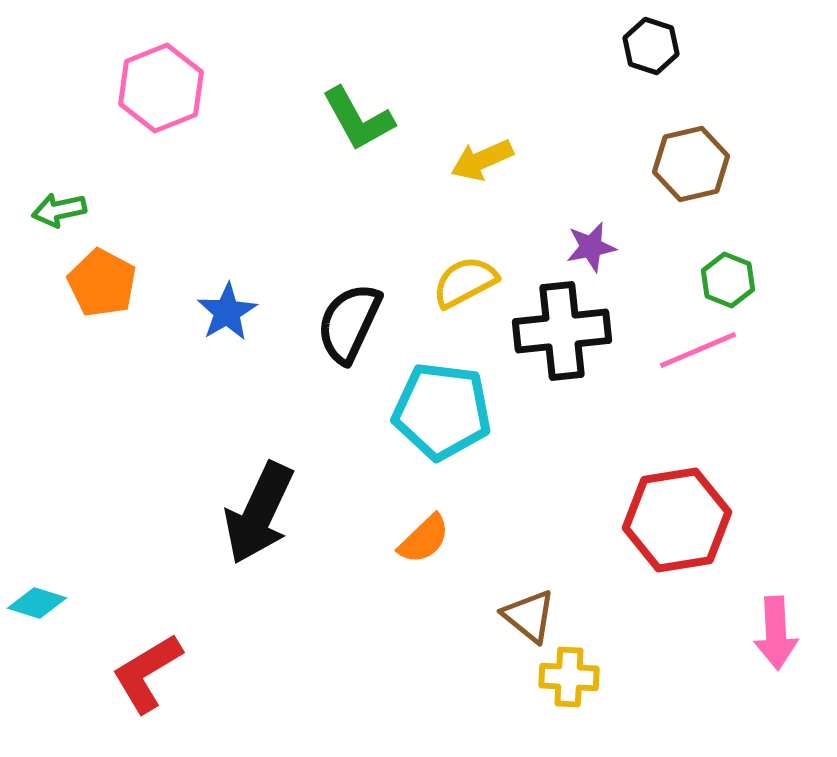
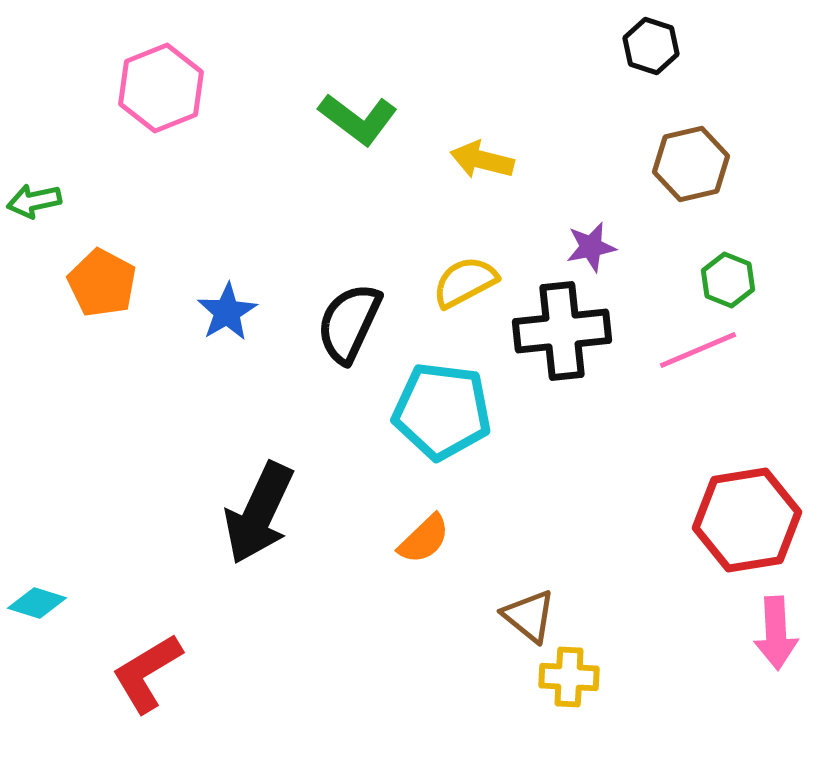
green L-shape: rotated 24 degrees counterclockwise
yellow arrow: rotated 38 degrees clockwise
green arrow: moved 25 px left, 9 px up
red hexagon: moved 70 px right
